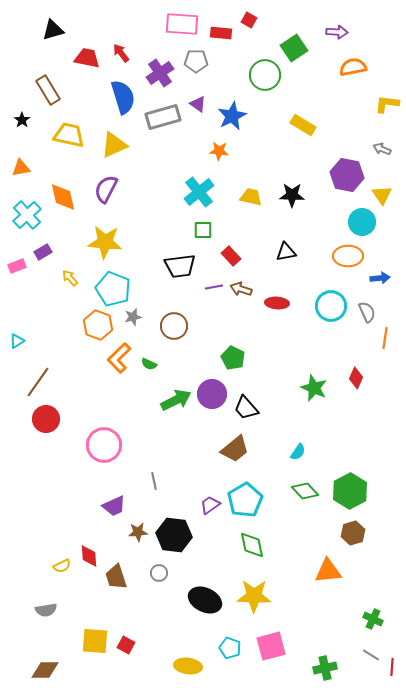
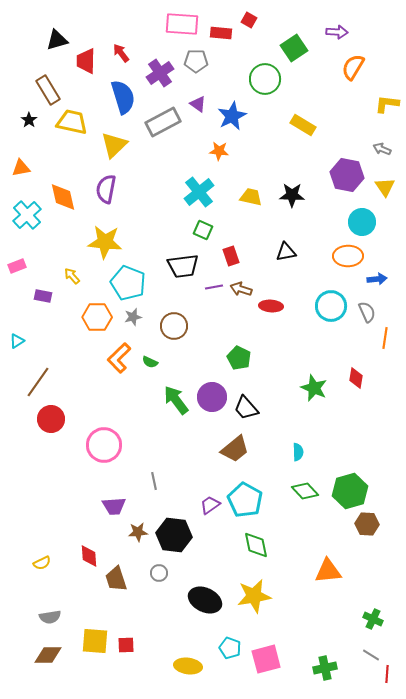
black triangle at (53, 30): moved 4 px right, 10 px down
red trapezoid at (87, 58): moved 1 px left, 3 px down; rotated 100 degrees counterclockwise
orange semicircle at (353, 67): rotated 48 degrees counterclockwise
green circle at (265, 75): moved 4 px down
gray rectangle at (163, 117): moved 5 px down; rotated 12 degrees counterclockwise
black star at (22, 120): moved 7 px right
yellow trapezoid at (69, 135): moved 3 px right, 13 px up
yellow triangle at (114, 145): rotated 20 degrees counterclockwise
purple semicircle at (106, 189): rotated 16 degrees counterclockwise
yellow triangle at (382, 195): moved 3 px right, 8 px up
green square at (203, 230): rotated 24 degrees clockwise
purple rectangle at (43, 252): moved 44 px down; rotated 42 degrees clockwise
red rectangle at (231, 256): rotated 24 degrees clockwise
black trapezoid at (180, 266): moved 3 px right
yellow arrow at (70, 278): moved 2 px right, 2 px up
blue arrow at (380, 278): moved 3 px left, 1 px down
cyan pentagon at (113, 289): moved 15 px right, 6 px up
red ellipse at (277, 303): moved 6 px left, 3 px down
orange hexagon at (98, 325): moved 1 px left, 8 px up; rotated 20 degrees counterclockwise
green pentagon at (233, 358): moved 6 px right
green semicircle at (149, 364): moved 1 px right, 2 px up
red diamond at (356, 378): rotated 15 degrees counterclockwise
purple circle at (212, 394): moved 3 px down
green arrow at (176, 400): rotated 100 degrees counterclockwise
red circle at (46, 419): moved 5 px right
cyan semicircle at (298, 452): rotated 36 degrees counterclockwise
green hexagon at (350, 491): rotated 12 degrees clockwise
cyan pentagon at (245, 500): rotated 12 degrees counterclockwise
purple trapezoid at (114, 506): rotated 20 degrees clockwise
brown hexagon at (353, 533): moved 14 px right, 9 px up; rotated 20 degrees clockwise
green diamond at (252, 545): moved 4 px right
yellow semicircle at (62, 566): moved 20 px left, 3 px up
brown trapezoid at (116, 577): moved 2 px down
yellow star at (254, 596): rotated 12 degrees counterclockwise
gray semicircle at (46, 610): moved 4 px right, 7 px down
red square at (126, 645): rotated 30 degrees counterclockwise
pink square at (271, 646): moved 5 px left, 13 px down
red line at (392, 667): moved 5 px left, 7 px down
brown diamond at (45, 670): moved 3 px right, 15 px up
